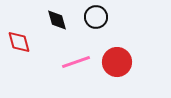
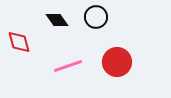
black diamond: rotated 20 degrees counterclockwise
pink line: moved 8 px left, 4 px down
